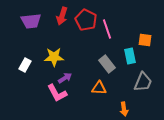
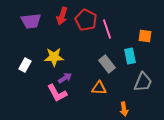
orange square: moved 4 px up
